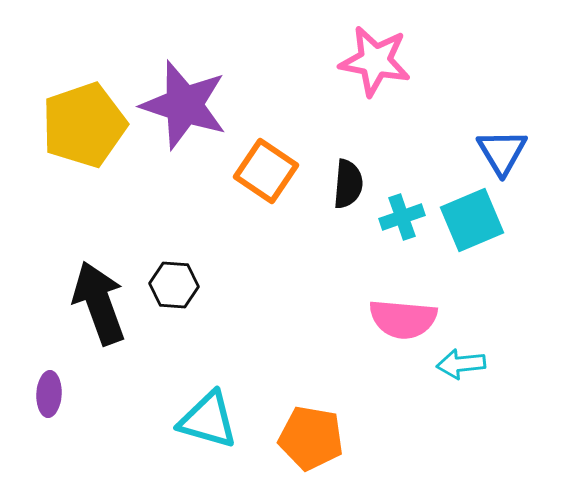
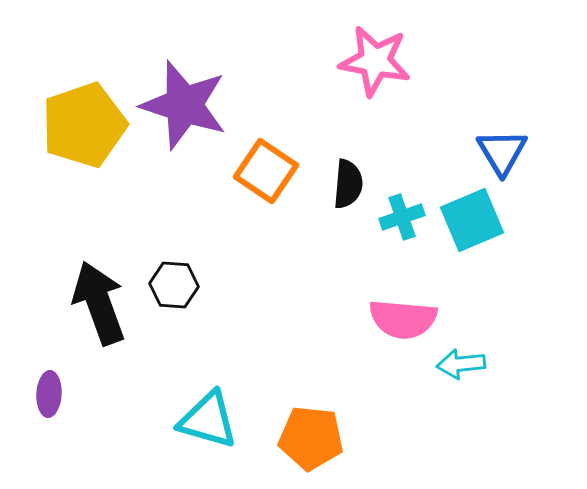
orange pentagon: rotated 4 degrees counterclockwise
